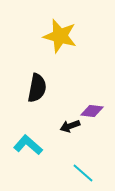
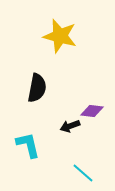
cyan L-shape: rotated 36 degrees clockwise
